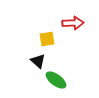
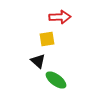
red arrow: moved 13 px left, 6 px up
